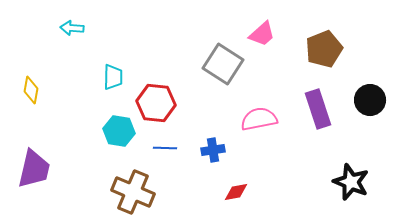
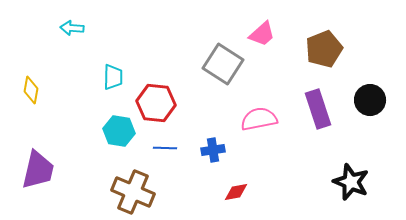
purple trapezoid: moved 4 px right, 1 px down
